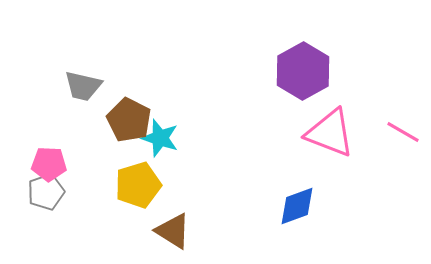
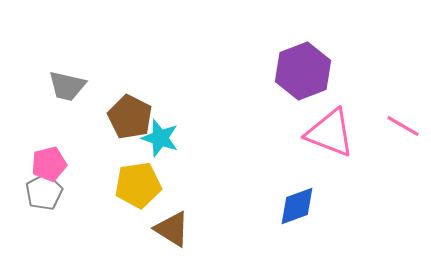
purple hexagon: rotated 8 degrees clockwise
gray trapezoid: moved 16 px left
brown pentagon: moved 1 px right, 3 px up
pink line: moved 6 px up
pink pentagon: rotated 16 degrees counterclockwise
yellow pentagon: rotated 9 degrees clockwise
gray pentagon: moved 2 px left; rotated 9 degrees counterclockwise
brown triangle: moved 1 px left, 2 px up
